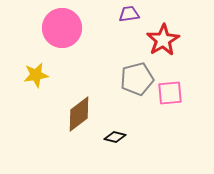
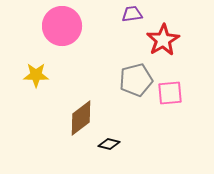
purple trapezoid: moved 3 px right
pink circle: moved 2 px up
yellow star: rotated 10 degrees clockwise
gray pentagon: moved 1 px left, 1 px down
brown diamond: moved 2 px right, 4 px down
black diamond: moved 6 px left, 7 px down
